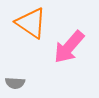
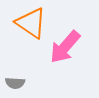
pink arrow: moved 4 px left
